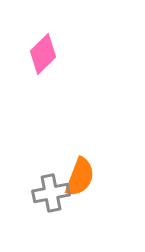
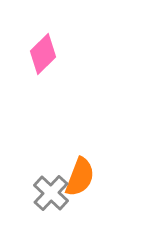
gray cross: rotated 36 degrees counterclockwise
